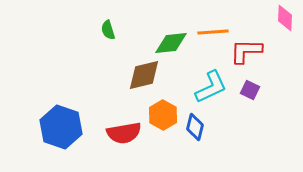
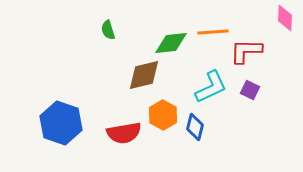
blue hexagon: moved 4 px up
